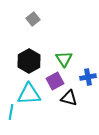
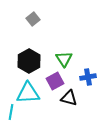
cyan triangle: moved 1 px left, 1 px up
